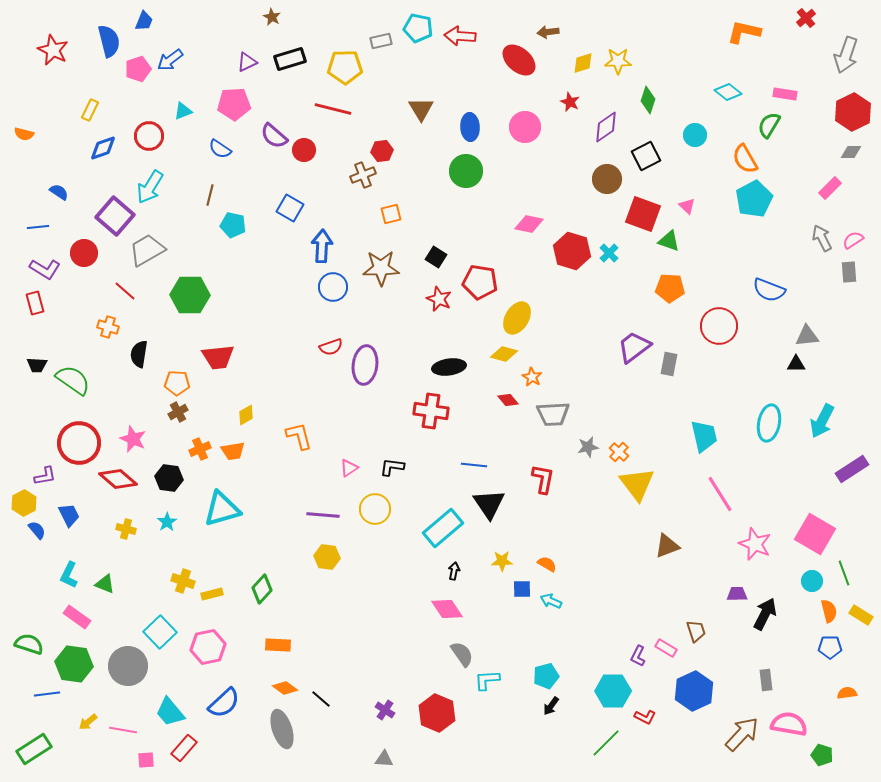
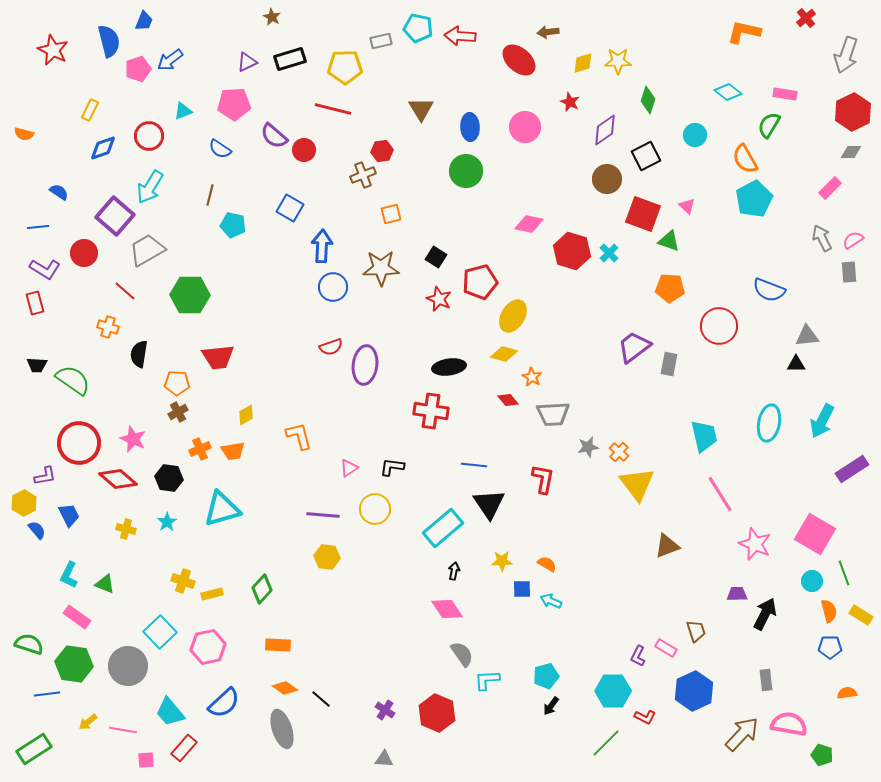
purple diamond at (606, 127): moved 1 px left, 3 px down
red pentagon at (480, 282): rotated 24 degrees counterclockwise
yellow ellipse at (517, 318): moved 4 px left, 2 px up
